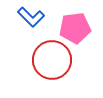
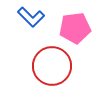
red circle: moved 6 px down
